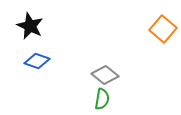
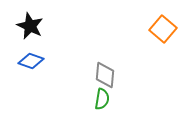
blue diamond: moved 6 px left
gray diamond: rotated 56 degrees clockwise
